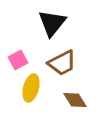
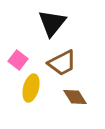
pink square: rotated 24 degrees counterclockwise
brown diamond: moved 3 px up
